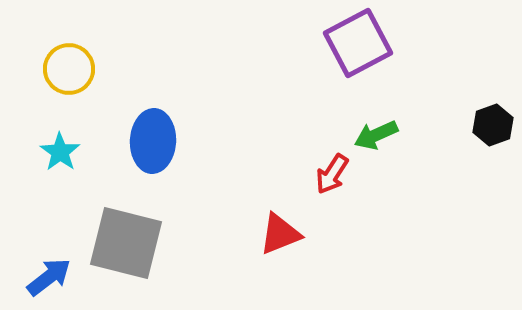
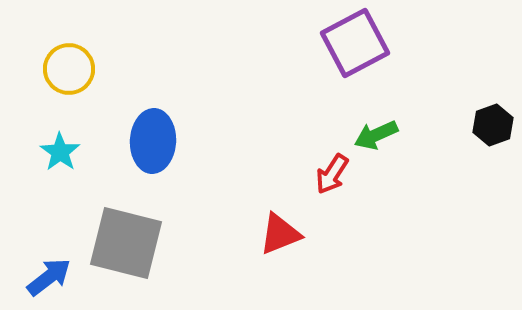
purple square: moved 3 px left
